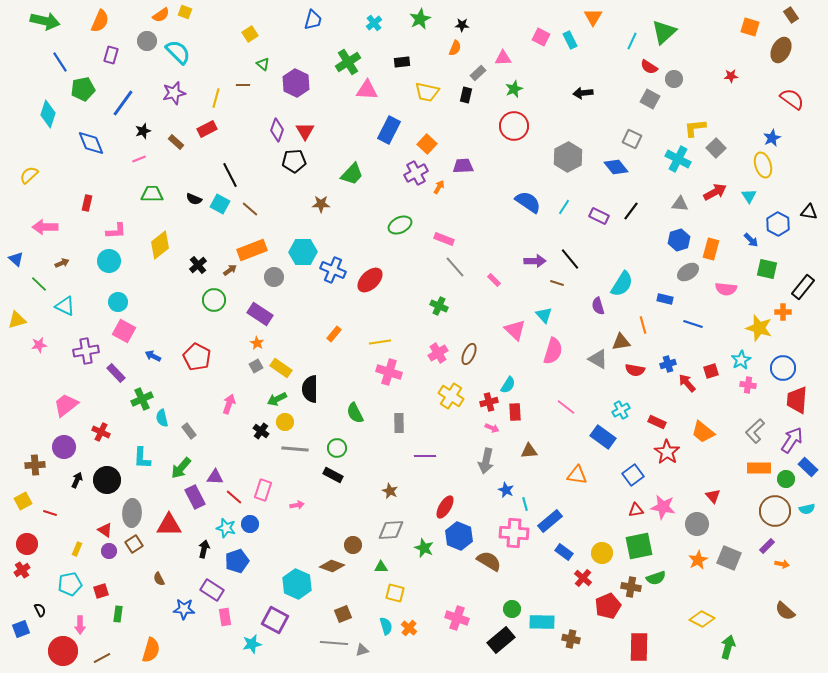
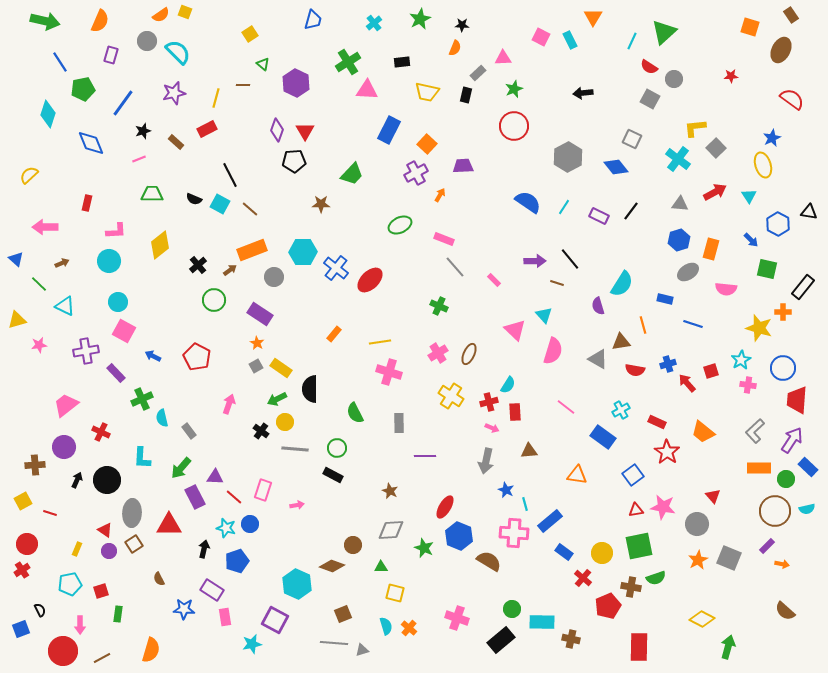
cyan cross at (678, 159): rotated 10 degrees clockwise
orange arrow at (439, 187): moved 1 px right, 8 px down
blue cross at (333, 270): moved 3 px right, 2 px up; rotated 15 degrees clockwise
